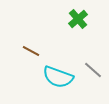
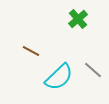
cyan semicircle: moved 1 px right; rotated 64 degrees counterclockwise
